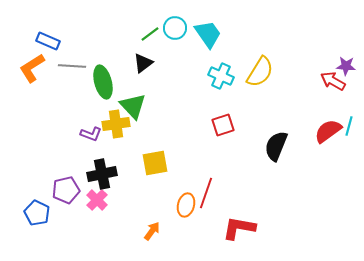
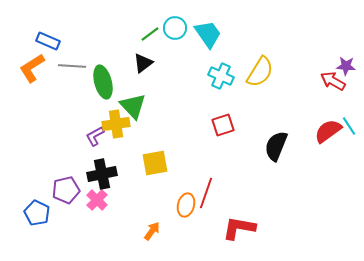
cyan line: rotated 48 degrees counterclockwise
purple L-shape: moved 4 px right, 2 px down; rotated 130 degrees clockwise
